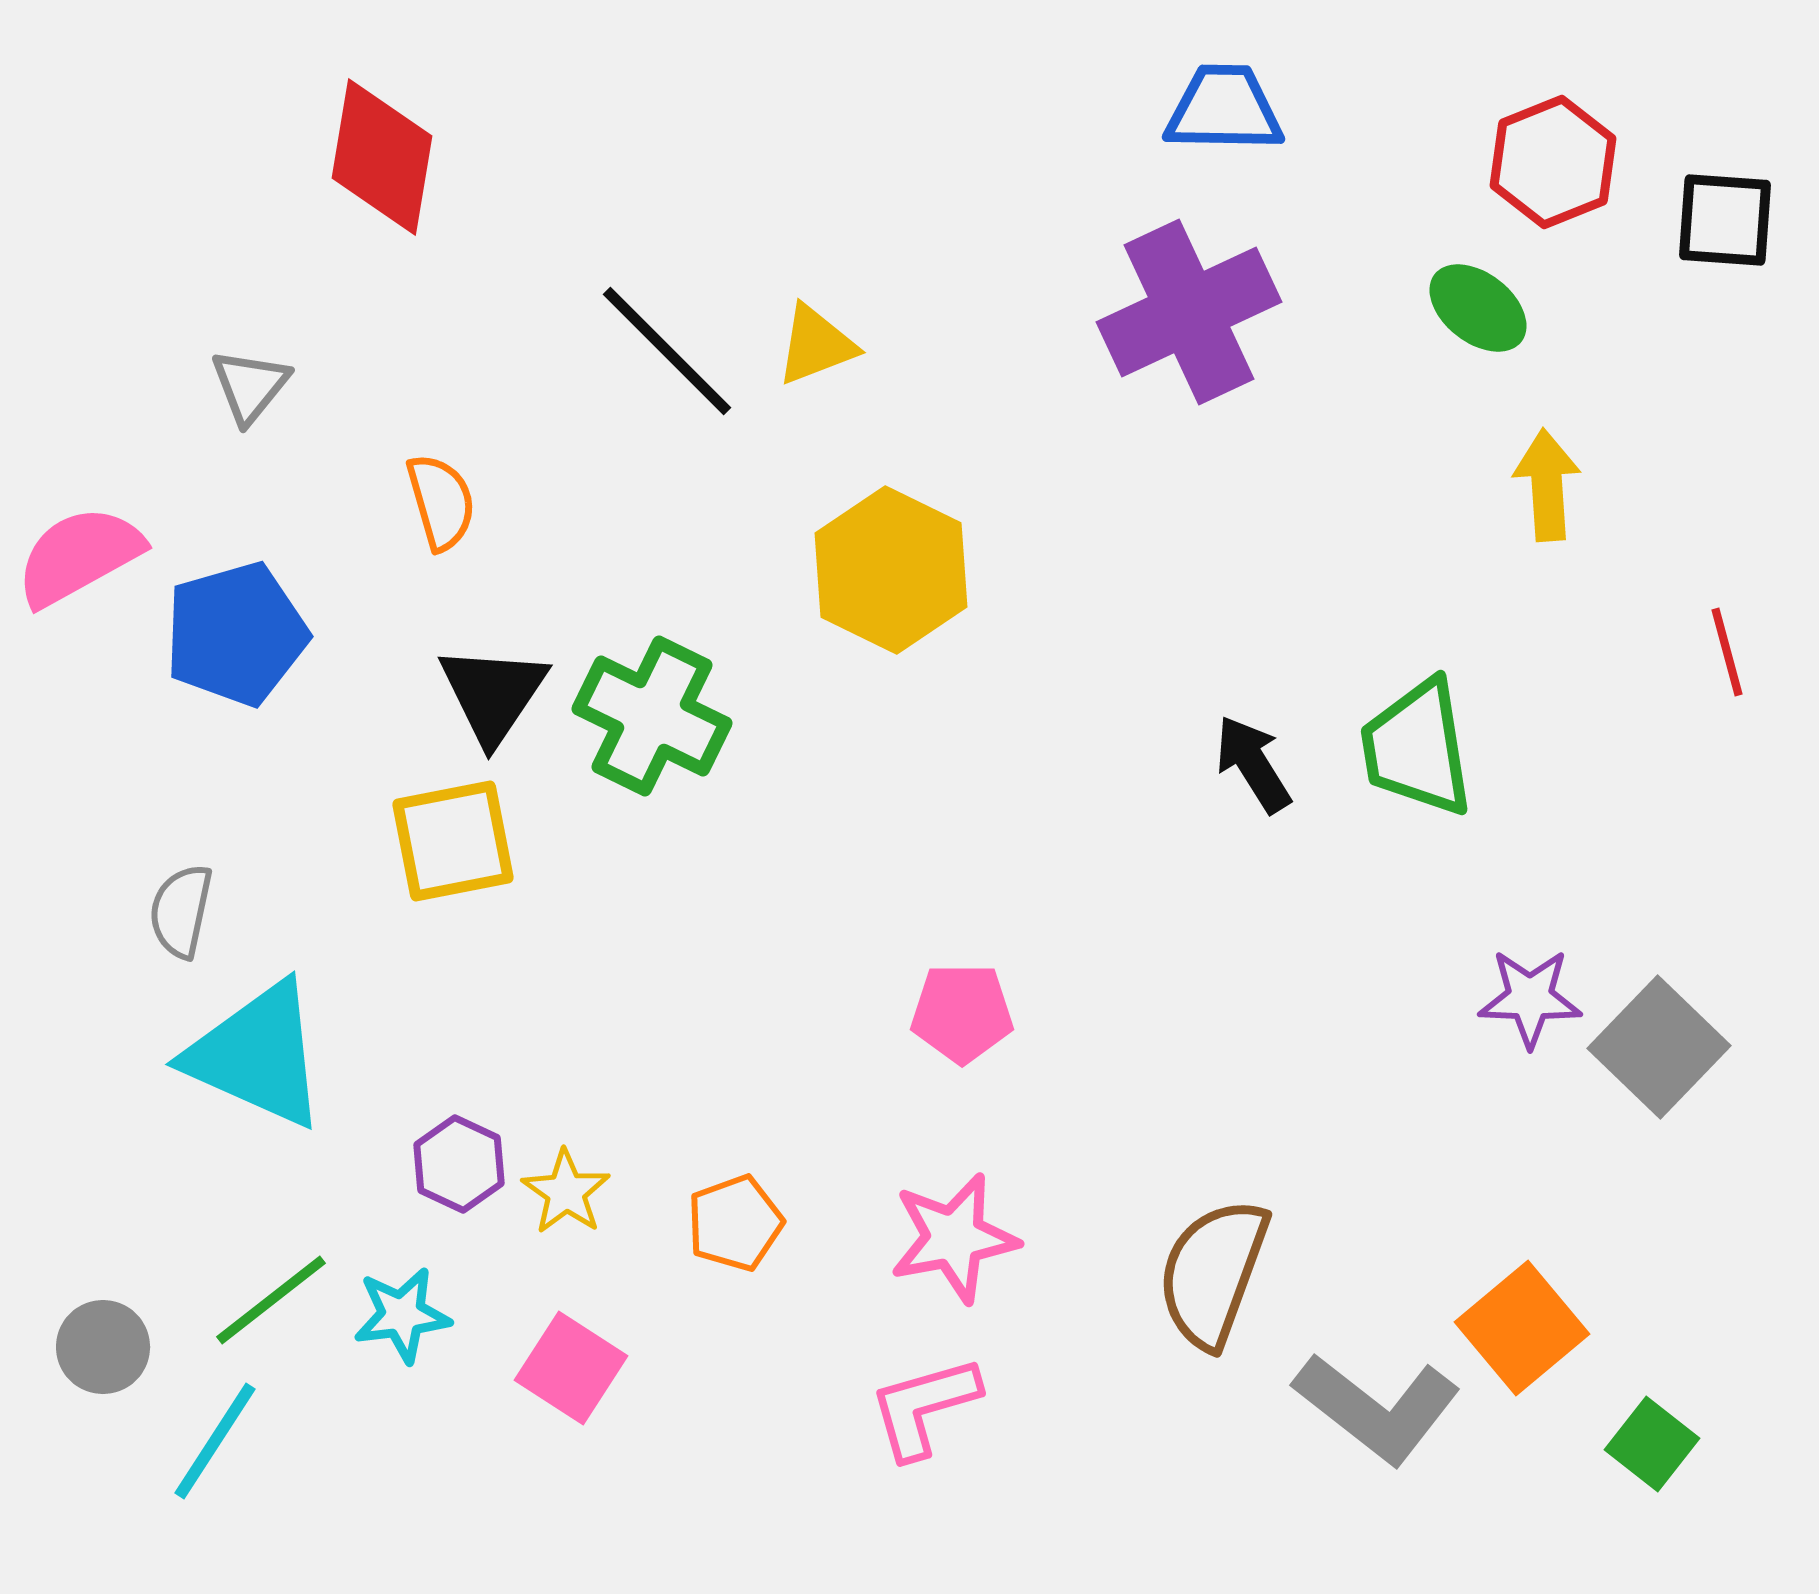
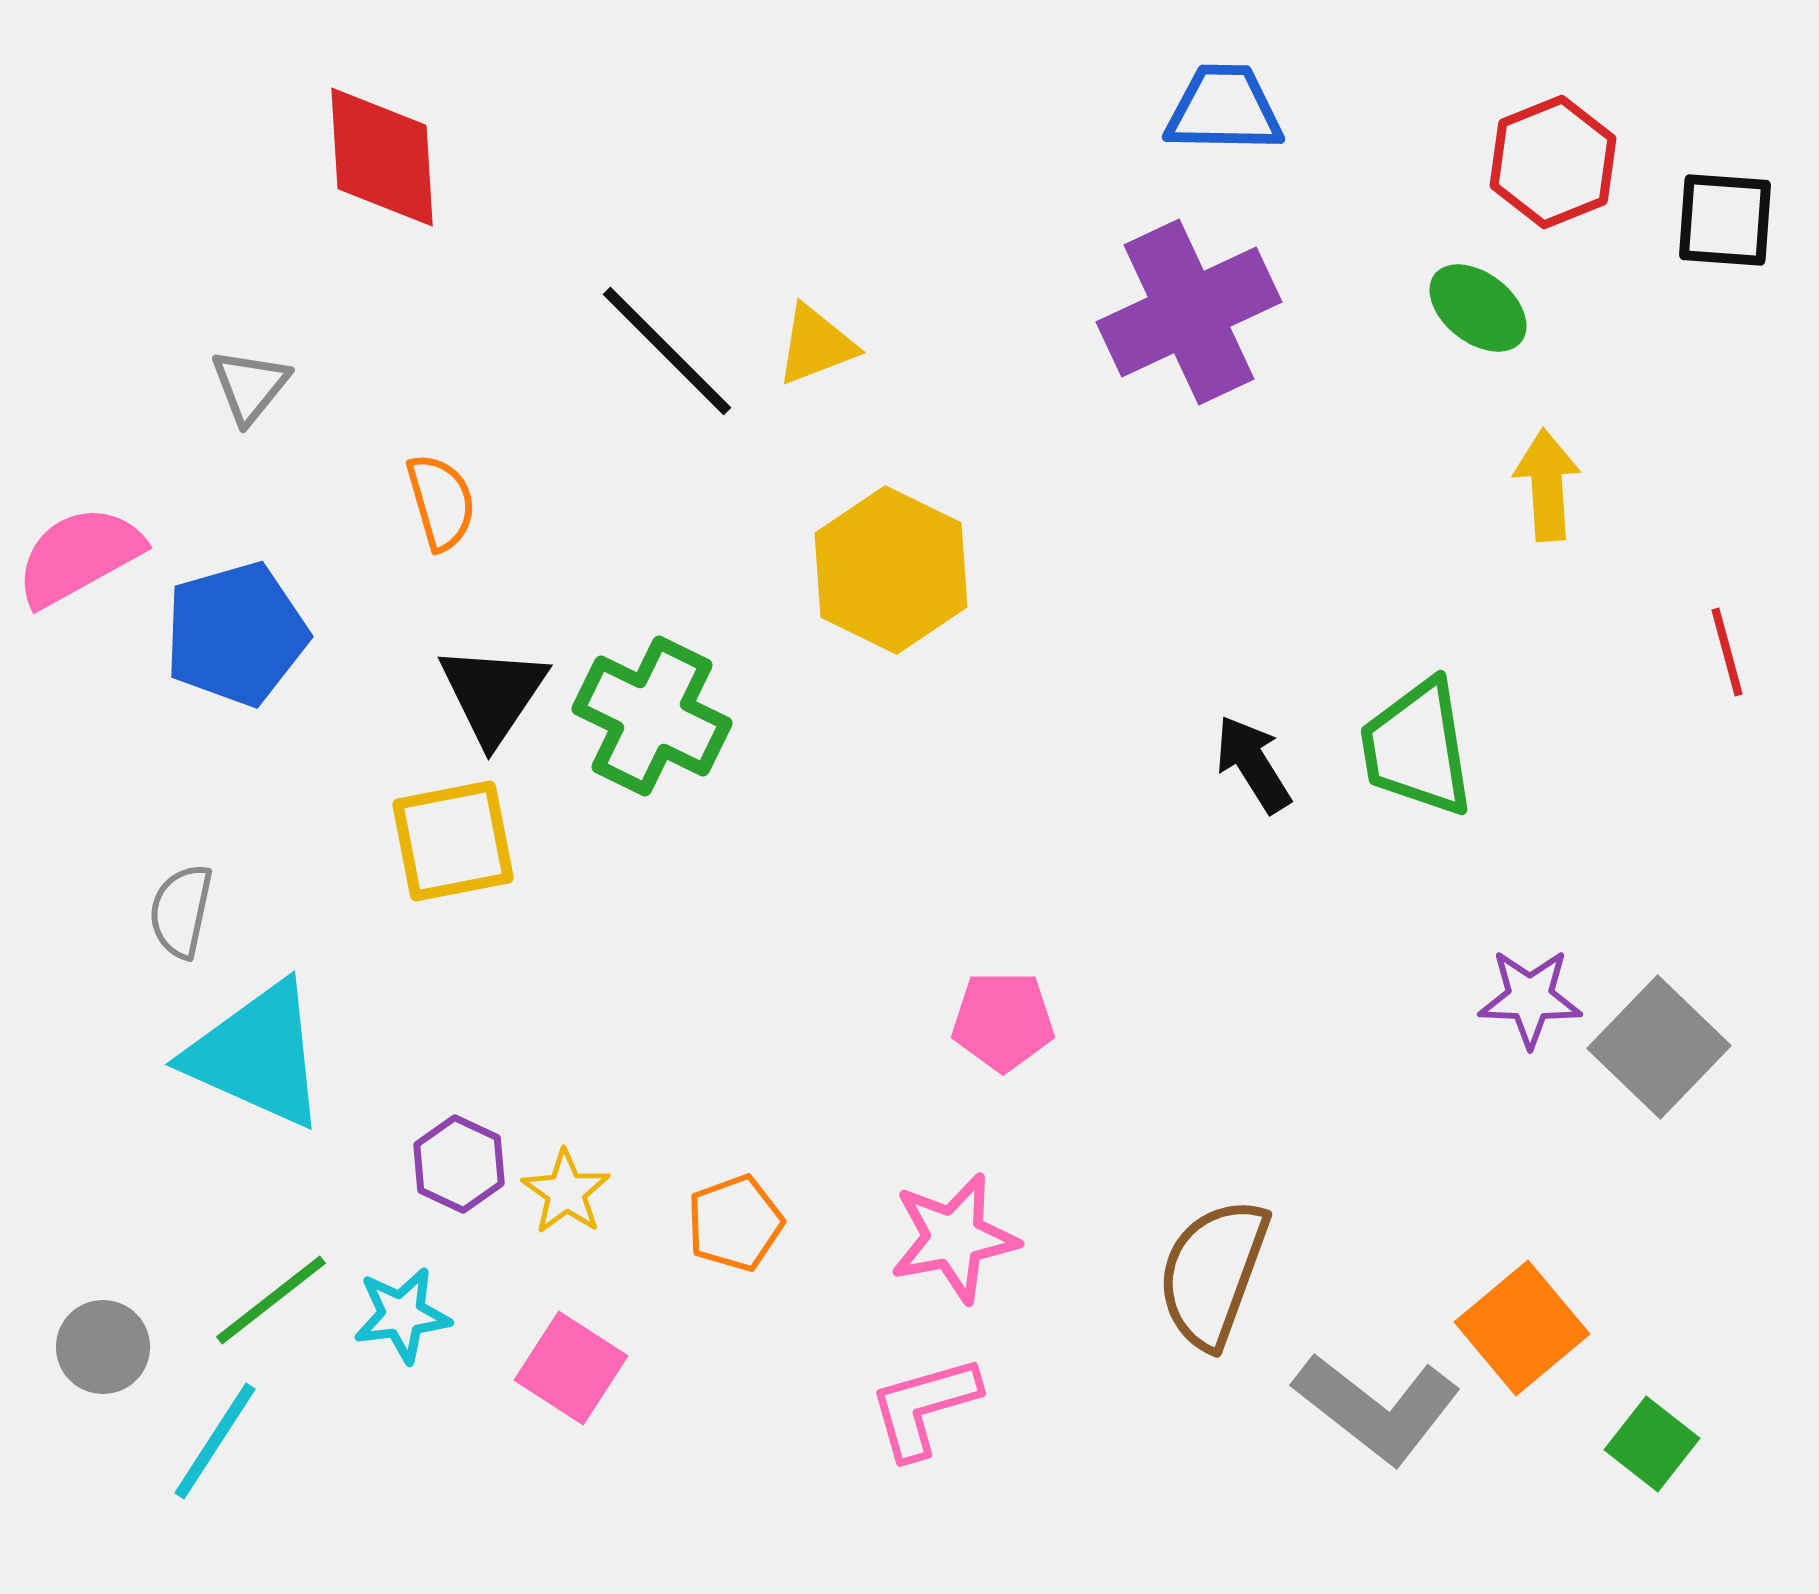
red diamond: rotated 13 degrees counterclockwise
pink pentagon: moved 41 px right, 8 px down
